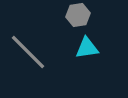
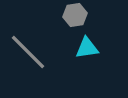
gray hexagon: moved 3 px left
